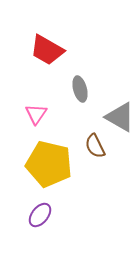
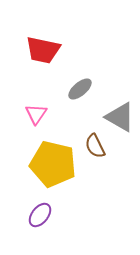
red trapezoid: moved 4 px left; rotated 18 degrees counterclockwise
gray ellipse: rotated 65 degrees clockwise
yellow pentagon: moved 4 px right
